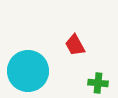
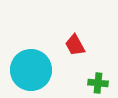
cyan circle: moved 3 px right, 1 px up
